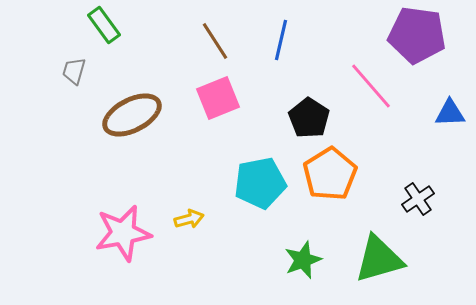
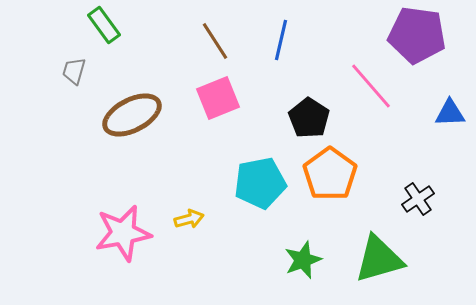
orange pentagon: rotated 4 degrees counterclockwise
